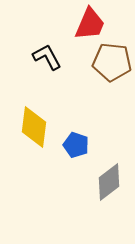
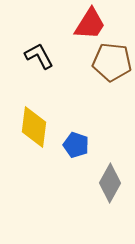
red trapezoid: rotated 9 degrees clockwise
black L-shape: moved 8 px left, 1 px up
gray diamond: moved 1 px right, 1 px down; rotated 24 degrees counterclockwise
